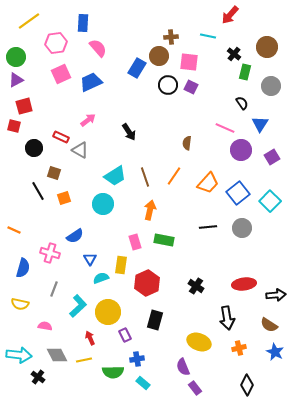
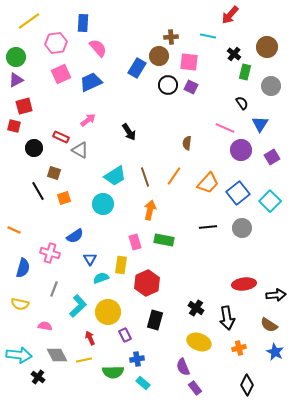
black cross at (196, 286): moved 22 px down
